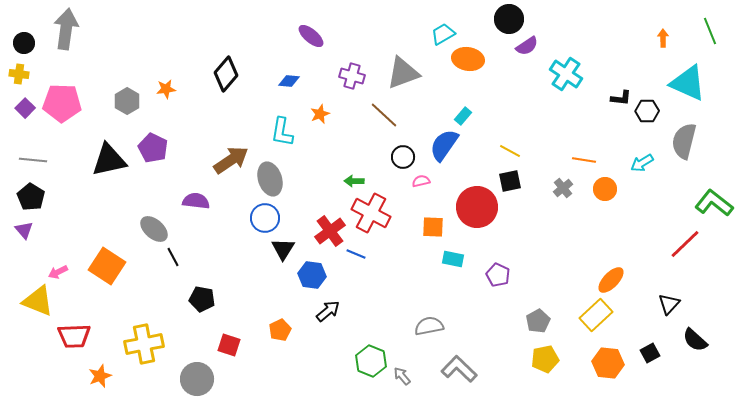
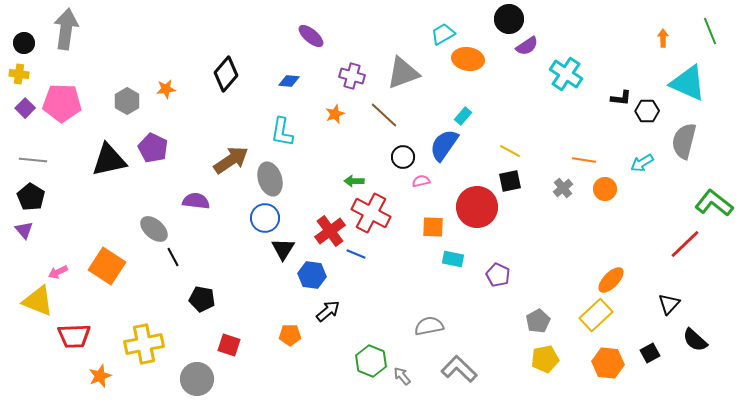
orange star at (320, 114): moved 15 px right
orange pentagon at (280, 330): moved 10 px right, 5 px down; rotated 25 degrees clockwise
